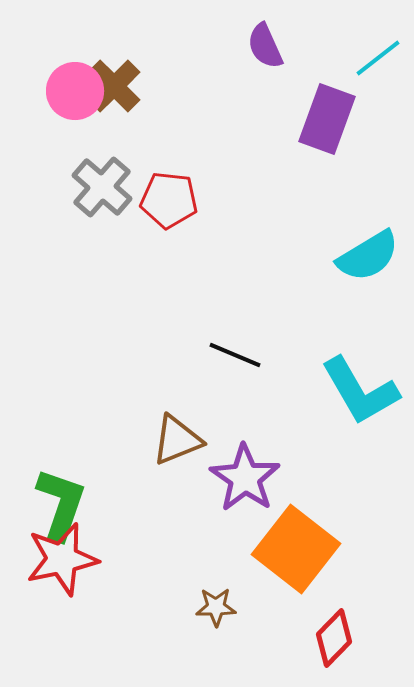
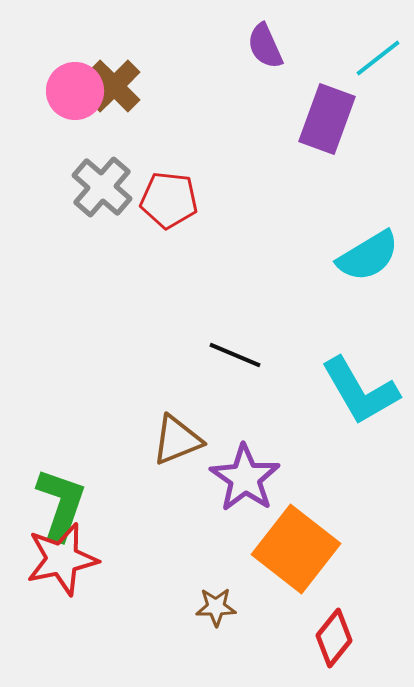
red diamond: rotated 6 degrees counterclockwise
